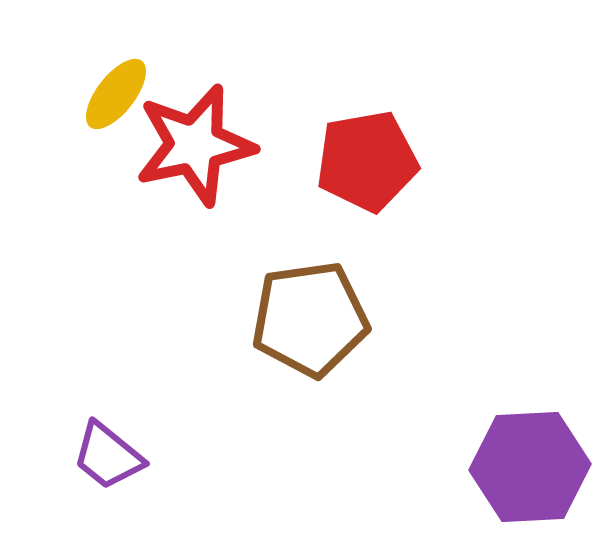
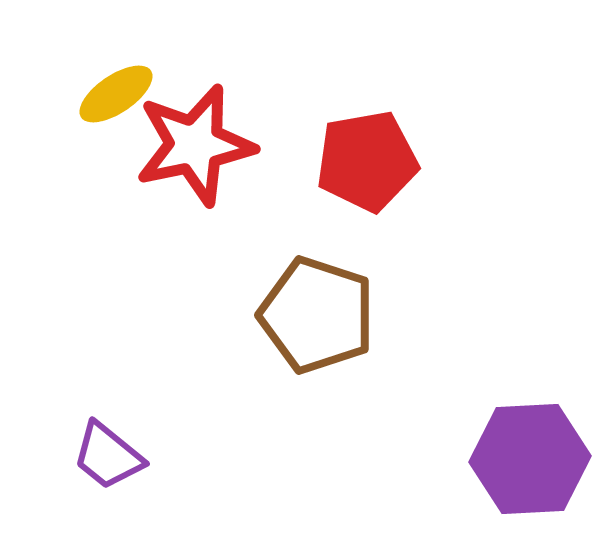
yellow ellipse: rotated 18 degrees clockwise
brown pentagon: moved 7 px right, 4 px up; rotated 26 degrees clockwise
purple hexagon: moved 8 px up
